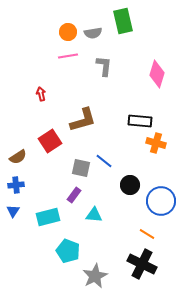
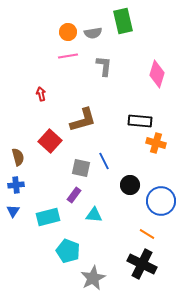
red square: rotated 15 degrees counterclockwise
brown semicircle: rotated 72 degrees counterclockwise
blue line: rotated 24 degrees clockwise
gray star: moved 2 px left, 2 px down
